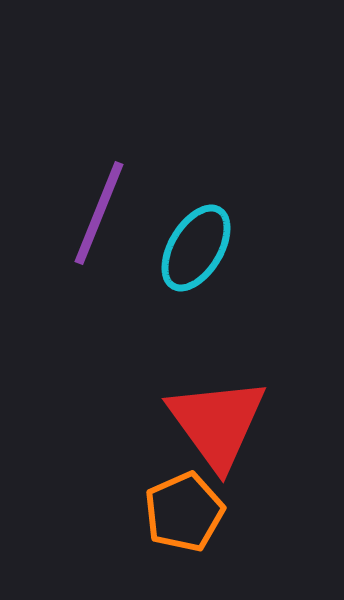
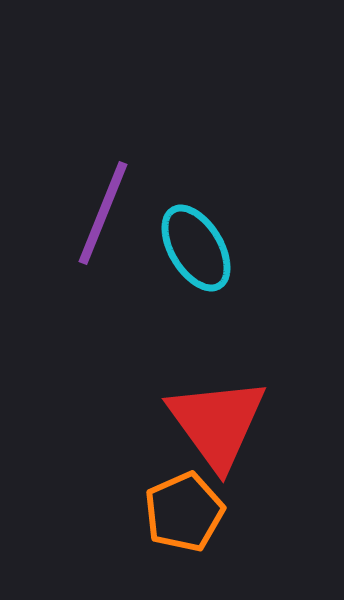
purple line: moved 4 px right
cyan ellipse: rotated 62 degrees counterclockwise
